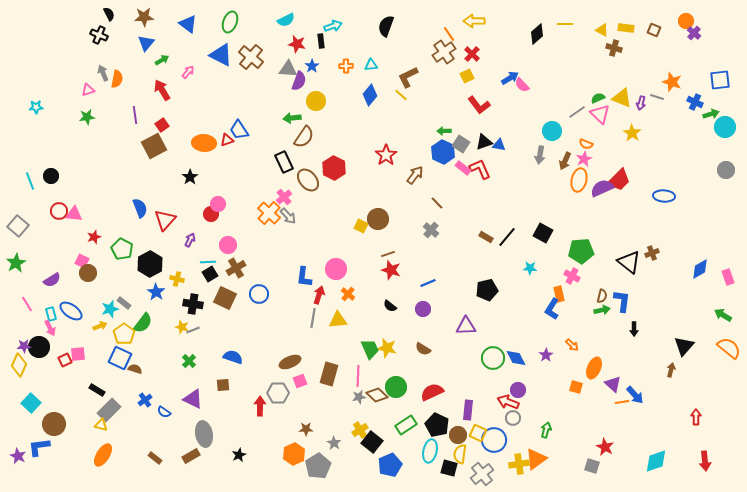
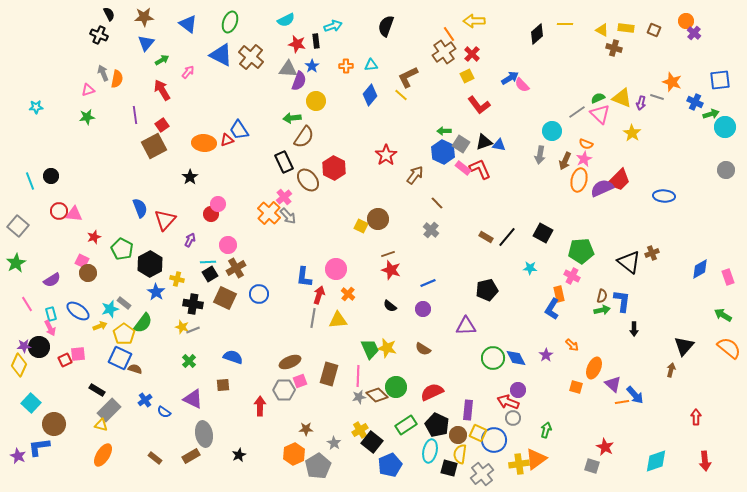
black rectangle at (321, 41): moved 5 px left
blue ellipse at (71, 311): moved 7 px right
gray hexagon at (278, 393): moved 6 px right, 3 px up
